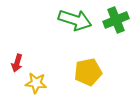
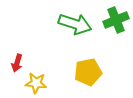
green arrow: moved 4 px down
